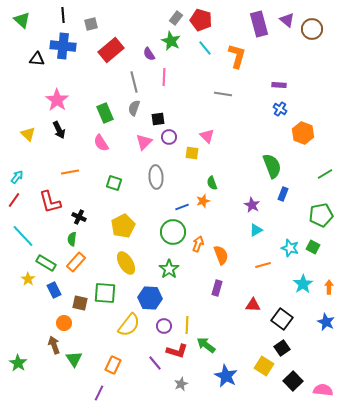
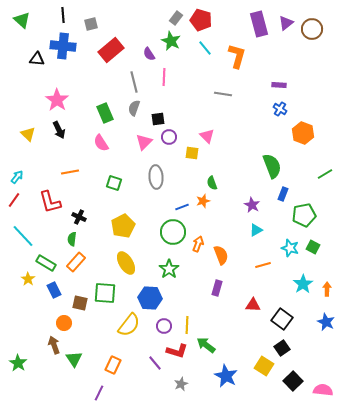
purple triangle at (287, 20): moved 1 px left, 3 px down; rotated 42 degrees clockwise
green pentagon at (321, 215): moved 17 px left
orange arrow at (329, 287): moved 2 px left, 2 px down
